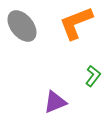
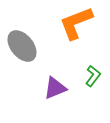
gray ellipse: moved 20 px down
purple triangle: moved 14 px up
